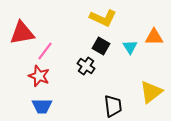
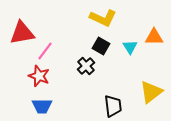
black cross: rotated 12 degrees clockwise
